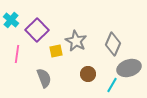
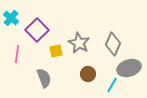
cyan cross: moved 2 px up
gray star: moved 3 px right, 2 px down
